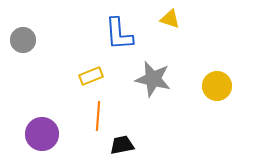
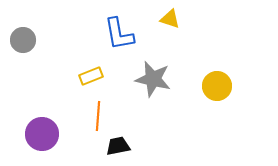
blue L-shape: rotated 6 degrees counterclockwise
black trapezoid: moved 4 px left, 1 px down
